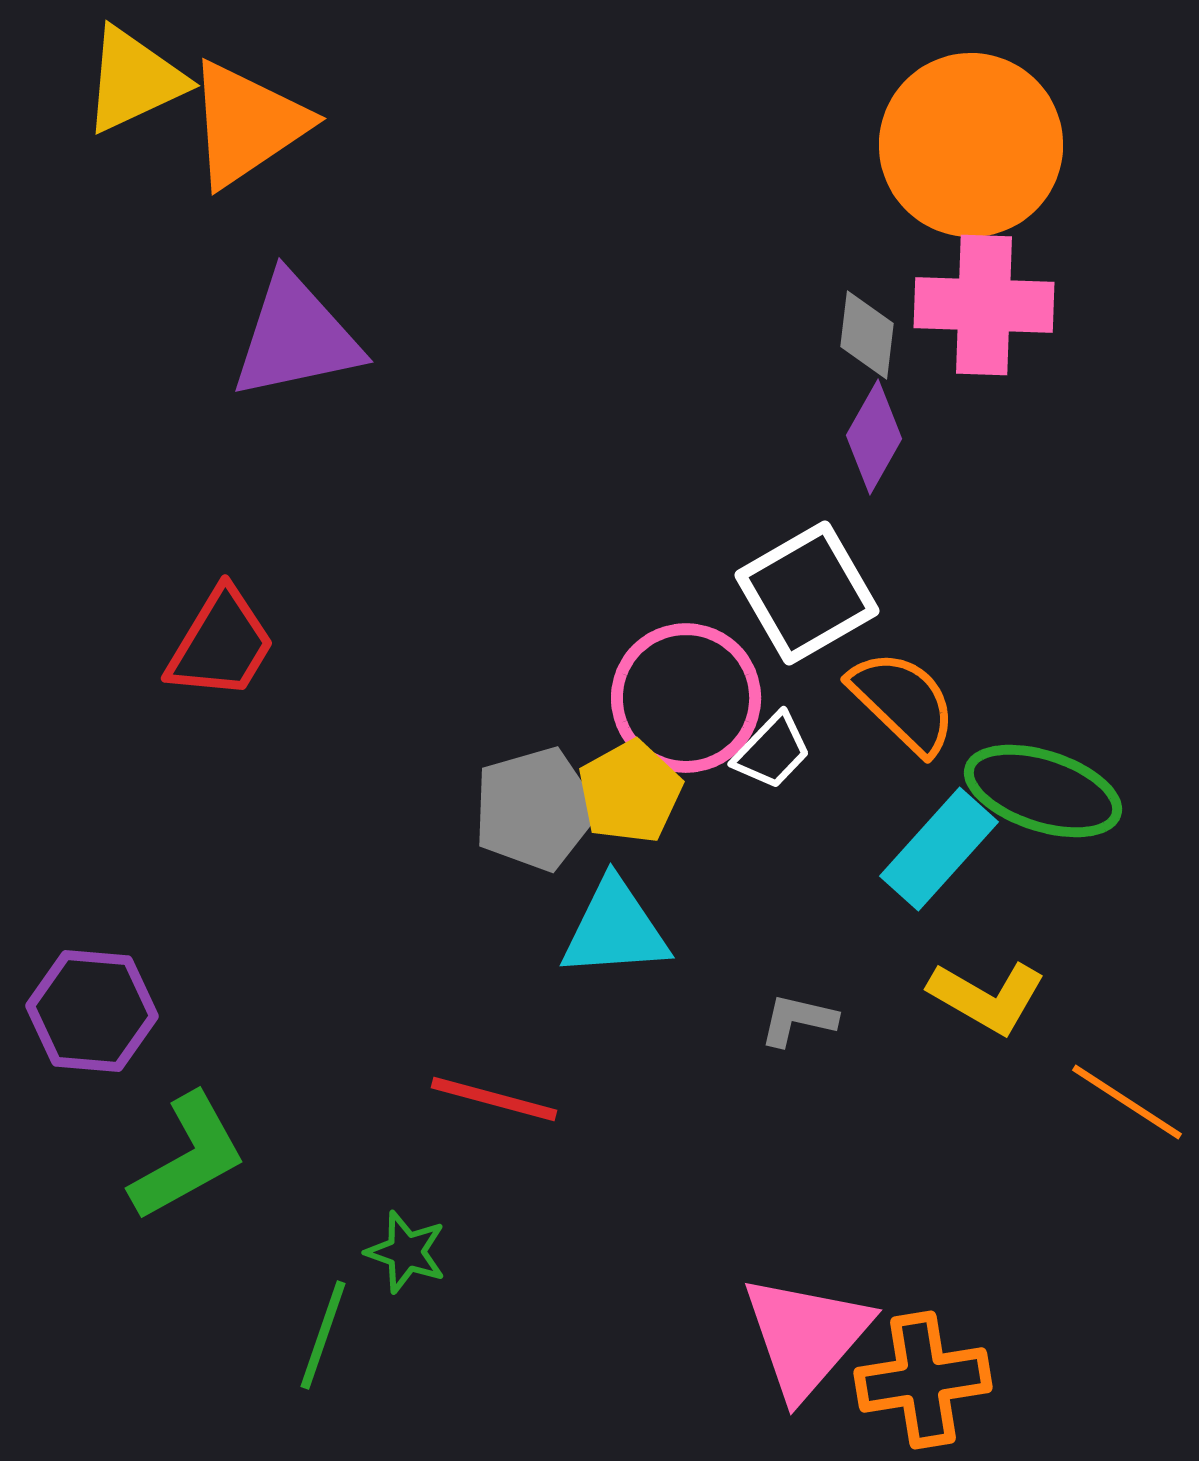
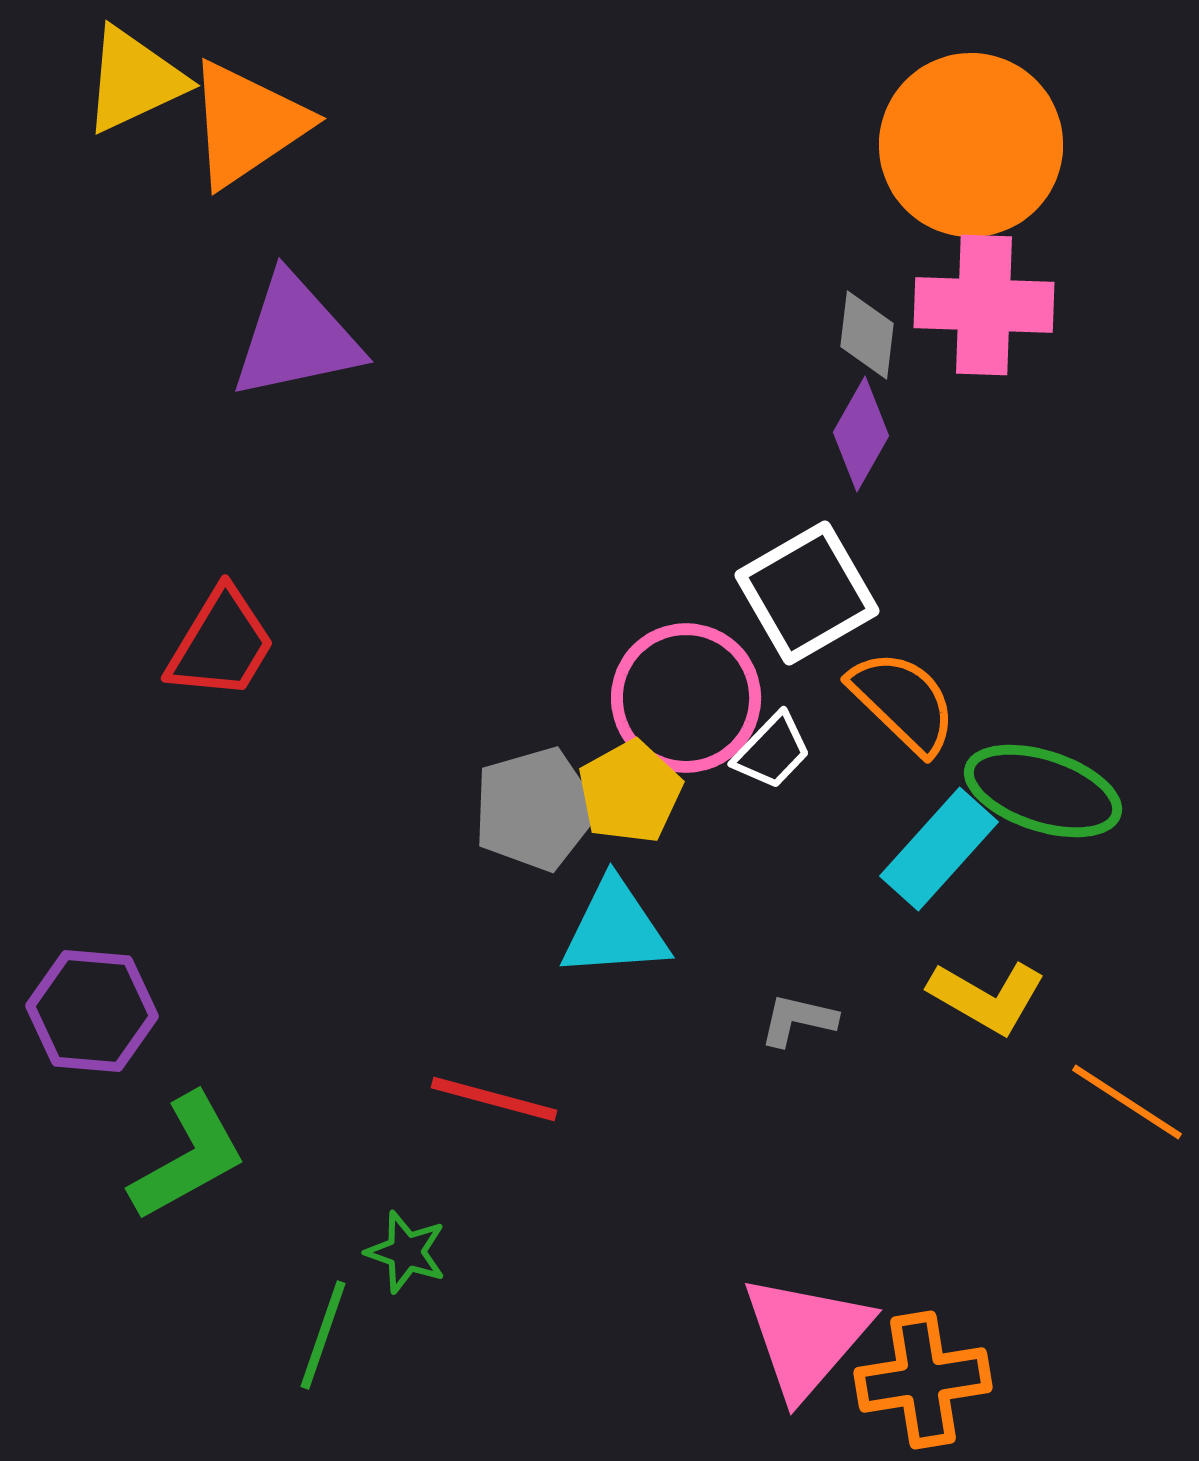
purple diamond: moved 13 px left, 3 px up
